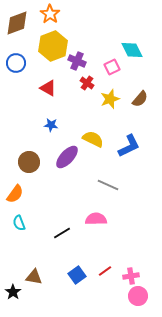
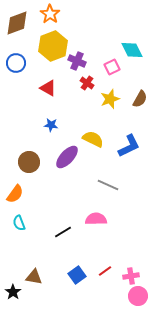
brown semicircle: rotated 12 degrees counterclockwise
black line: moved 1 px right, 1 px up
